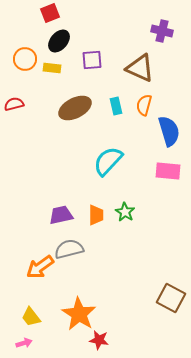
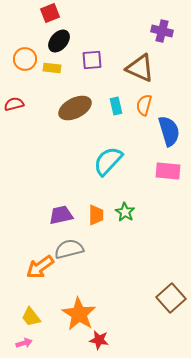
brown square: rotated 20 degrees clockwise
